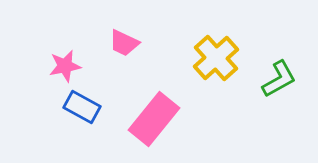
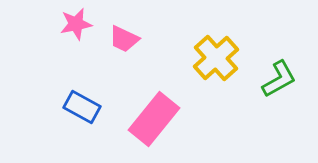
pink trapezoid: moved 4 px up
pink star: moved 11 px right, 42 px up
